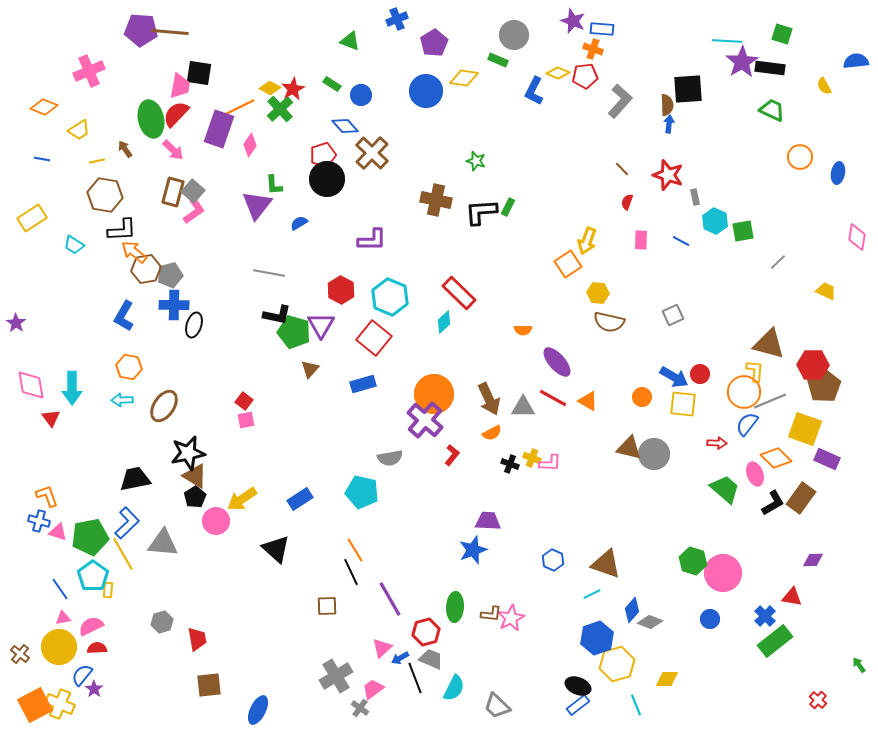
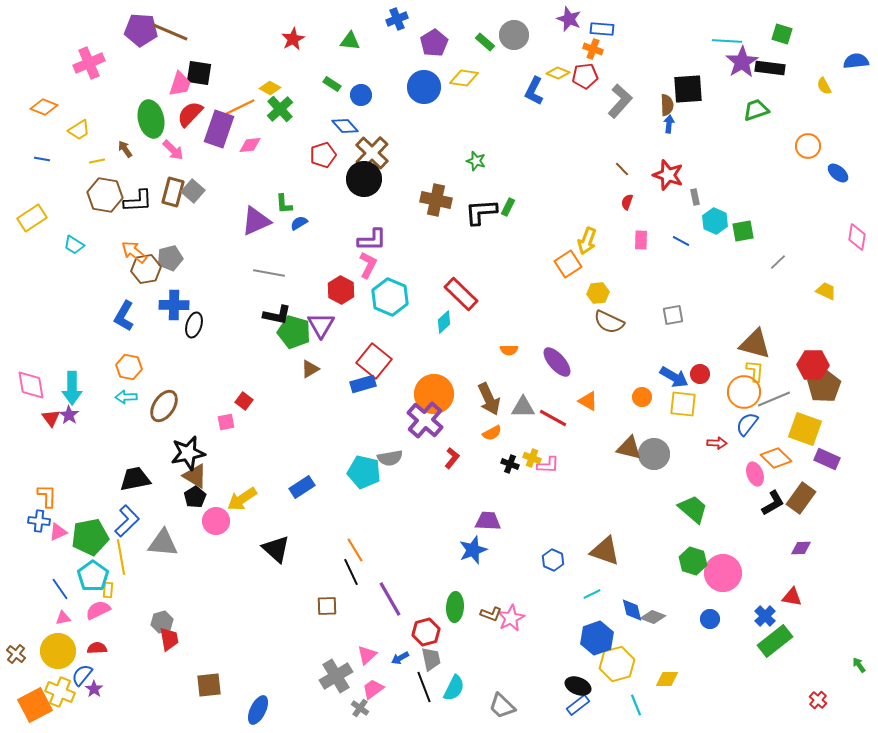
purple star at (573, 21): moved 4 px left, 2 px up
brown line at (170, 32): rotated 18 degrees clockwise
green triangle at (350, 41): rotated 15 degrees counterclockwise
green rectangle at (498, 60): moved 13 px left, 18 px up; rotated 18 degrees clockwise
pink cross at (89, 71): moved 8 px up
pink trapezoid at (180, 86): moved 2 px up; rotated 8 degrees clockwise
red star at (293, 89): moved 50 px up
blue circle at (426, 91): moved 2 px left, 4 px up
green trapezoid at (772, 110): moved 16 px left; rotated 44 degrees counterclockwise
red semicircle at (176, 114): moved 14 px right
pink diamond at (250, 145): rotated 50 degrees clockwise
orange circle at (800, 157): moved 8 px right, 11 px up
blue ellipse at (838, 173): rotated 60 degrees counterclockwise
black circle at (327, 179): moved 37 px right
green L-shape at (274, 185): moved 10 px right, 19 px down
purple triangle at (257, 205): moved 1 px left, 16 px down; rotated 28 degrees clockwise
pink L-shape at (194, 211): moved 174 px right, 54 px down; rotated 28 degrees counterclockwise
black L-shape at (122, 230): moved 16 px right, 29 px up
gray pentagon at (170, 275): moved 17 px up
red rectangle at (459, 293): moved 2 px right, 1 px down
yellow hexagon at (598, 293): rotated 10 degrees counterclockwise
gray square at (673, 315): rotated 15 degrees clockwise
brown semicircle at (609, 322): rotated 12 degrees clockwise
purple star at (16, 323): moved 53 px right, 92 px down
orange semicircle at (523, 330): moved 14 px left, 20 px down
red square at (374, 338): moved 23 px down
brown triangle at (769, 344): moved 14 px left
brown triangle at (310, 369): rotated 18 degrees clockwise
red line at (553, 398): moved 20 px down
cyan arrow at (122, 400): moved 4 px right, 3 px up
gray line at (770, 401): moved 4 px right, 2 px up
pink square at (246, 420): moved 20 px left, 2 px down
red L-shape at (452, 455): moved 3 px down
pink L-shape at (550, 463): moved 2 px left, 2 px down
green trapezoid at (725, 489): moved 32 px left, 20 px down
cyan pentagon at (362, 492): moved 2 px right, 20 px up
orange L-shape at (47, 496): rotated 20 degrees clockwise
blue rectangle at (300, 499): moved 2 px right, 12 px up
blue cross at (39, 521): rotated 10 degrees counterclockwise
blue L-shape at (127, 523): moved 2 px up
pink triangle at (58, 532): rotated 42 degrees counterclockwise
yellow line at (123, 554): moved 2 px left, 3 px down; rotated 20 degrees clockwise
purple diamond at (813, 560): moved 12 px left, 12 px up
brown triangle at (606, 564): moved 1 px left, 13 px up
blue diamond at (632, 610): rotated 55 degrees counterclockwise
brown L-shape at (491, 614): rotated 15 degrees clockwise
gray diamond at (650, 622): moved 3 px right, 5 px up
pink semicircle at (91, 626): moved 7 px right, 16 px up
red trapezoid at (197, 639): moved 28 px left
yellow circle at (59, 647): moved 1 px left, 4 px down
pink triangle at (382, 648): moved 15 px left, 7 px down
brown cross at (20, 654): moved 4 px left
gray trapezoid at (431, 659): rotated 55 degrees clockwise
black line at (415, 678): moved 9 px right, 9 px down
yellow cross at (60, 704): moved 12 px up
gray trapezoid at (497, 706): moved 5 px right
